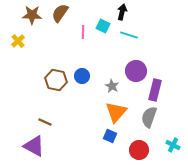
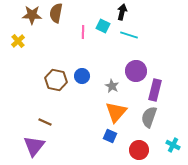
brown semicircle: moved 4 px left; rotated 24 degrees counterclockwise
purple triangle: rotated 40 degrees clockwise
